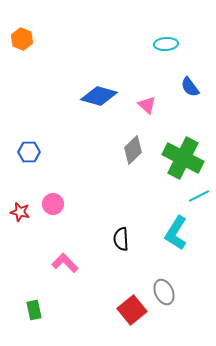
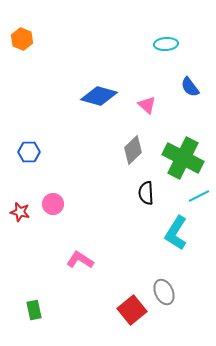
black semicircle: moved 25 px right, 46 px up
pink L-shape: moved 15 px right, 3 px up; rotated 12 degrees counterclockwise
